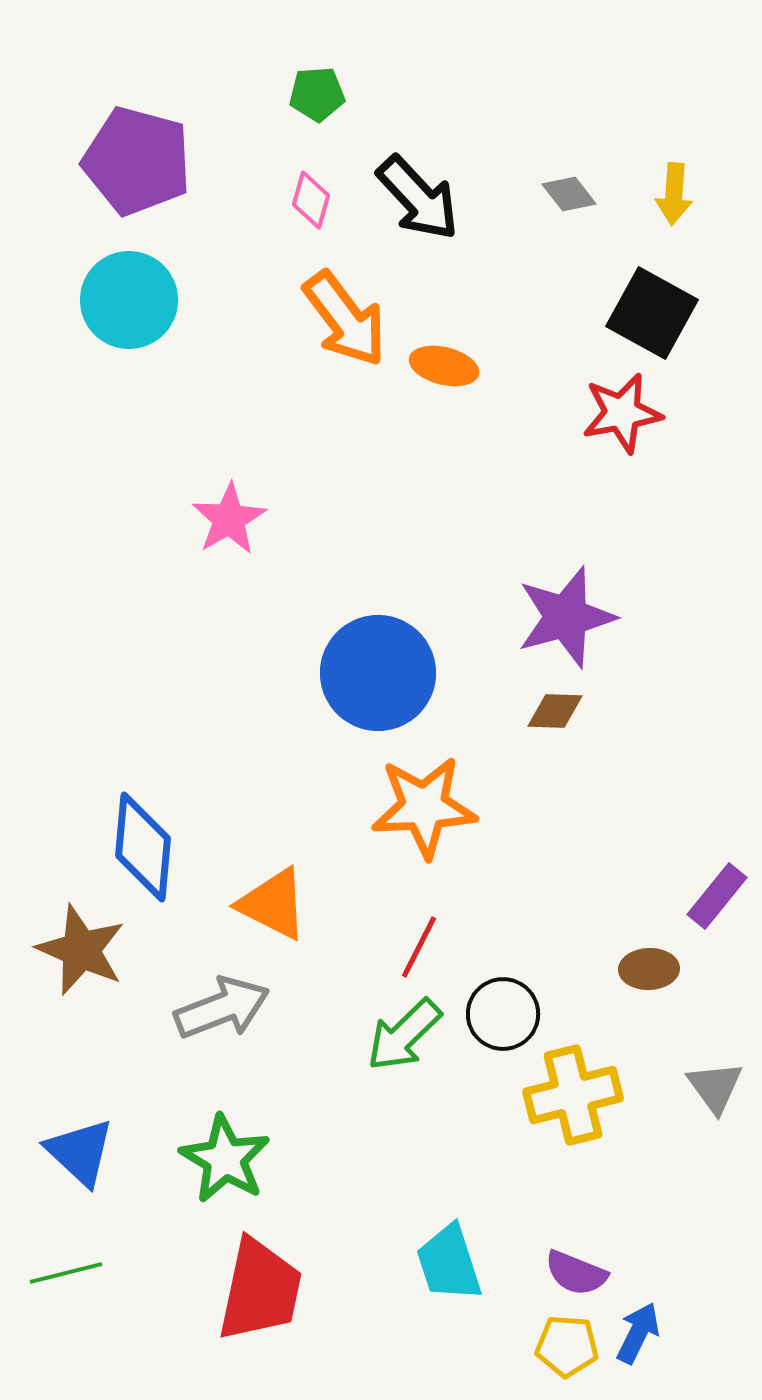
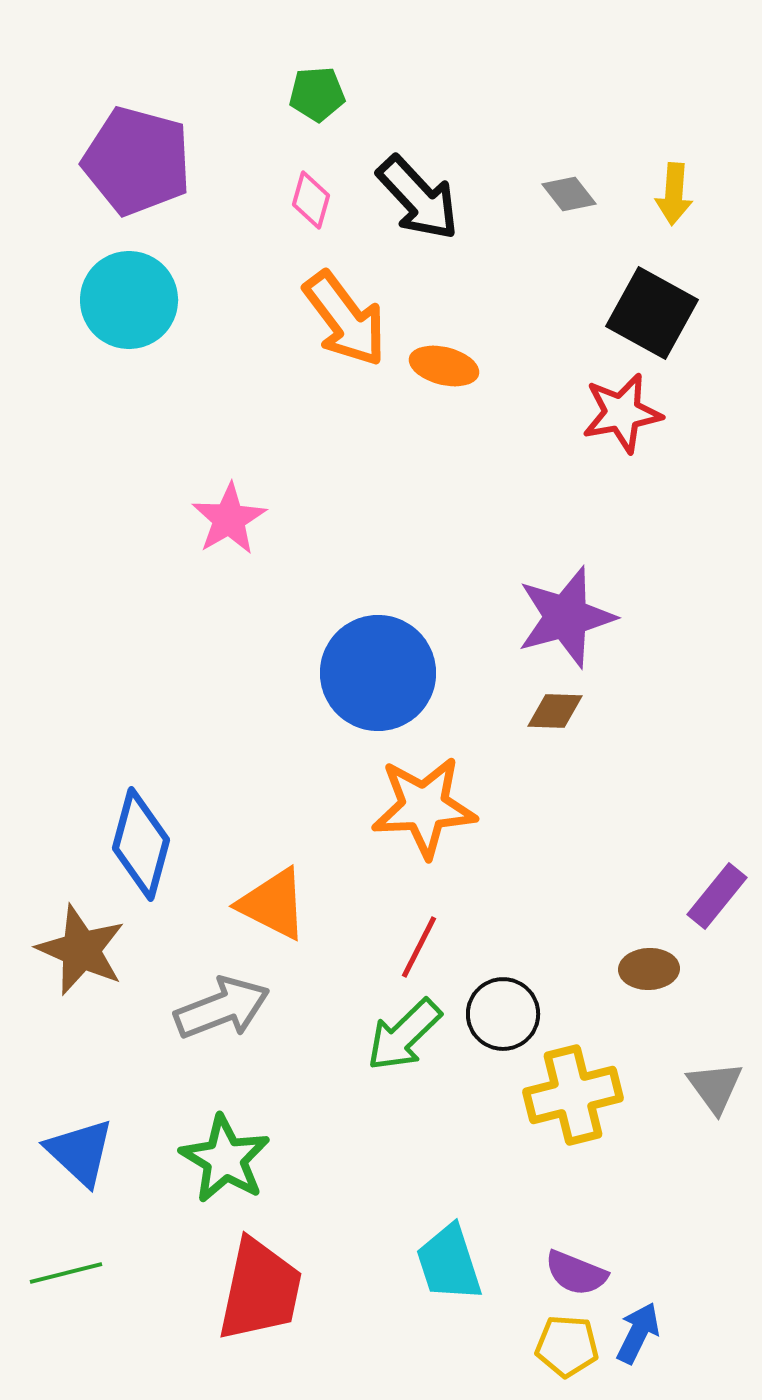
blue diamond: moved 2 px left, 3 px up; rotated 10 degrees clockwise
